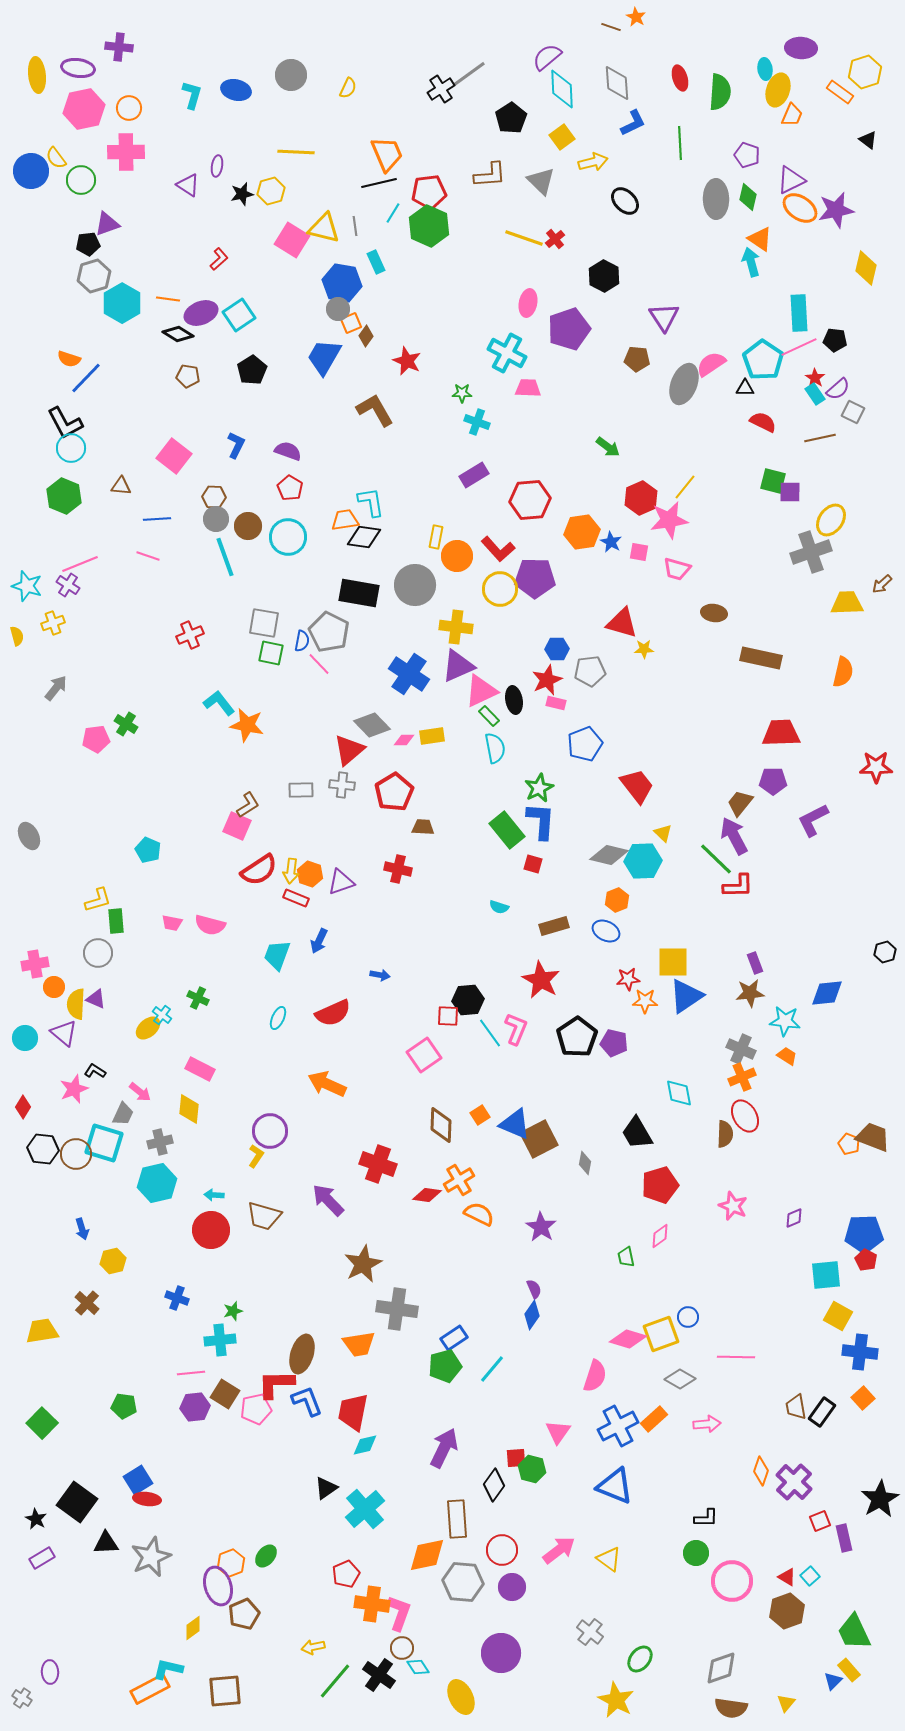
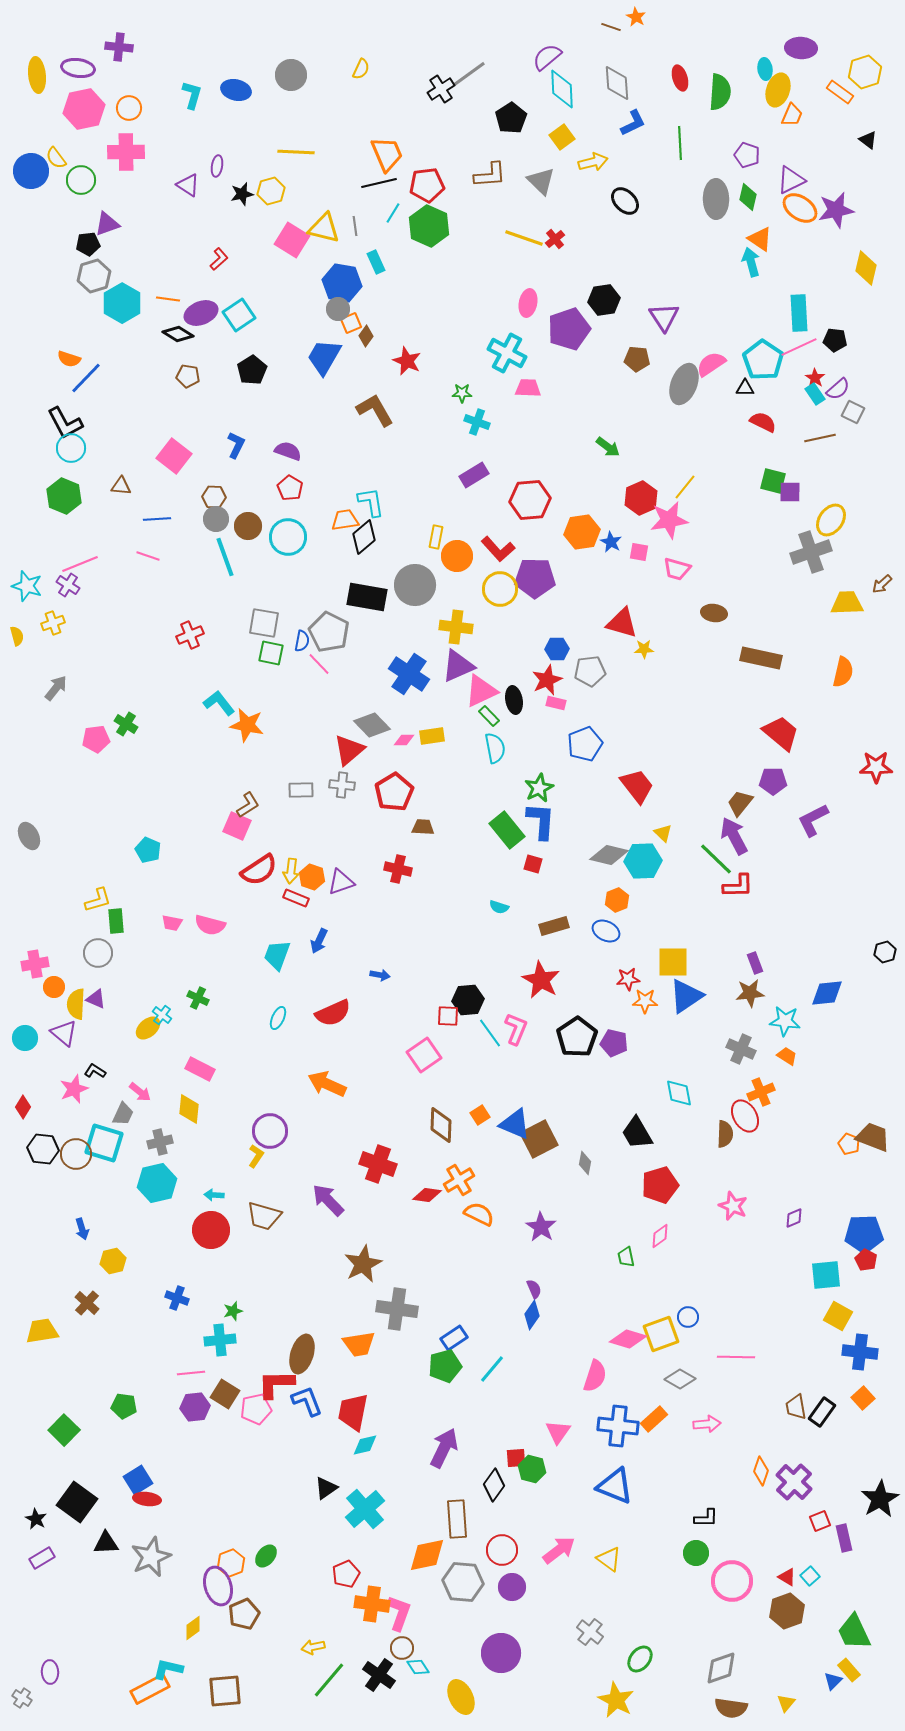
yellow semicircle at (348, 88): moved 13 px right, 19 px up
red pentagon at (429, 192): moved 2 px left, 7 px up
black hexagon at (604, 276): moved 24 px down; rotated 24 degrees clockwise
black diamond at (364, 537): rotated 48 degrees counterclockwise
black rectangle at (359, 593): moved 8 px right, 4 px down
red trapezoid at (781, 733): rotated 42 degrees clockwise
orange hexagon at (310, 874): moved 2 px right, 3 px down
orange cross at (742, 1077): moved 19 px right, 15 px down
green square at (42, 1423): moved 22 px right, 7 px down
blue cross at (618, 1426): rotated 33 degrees clockwise
green line at (335, 1681): moved 6 px left, 1 px up
